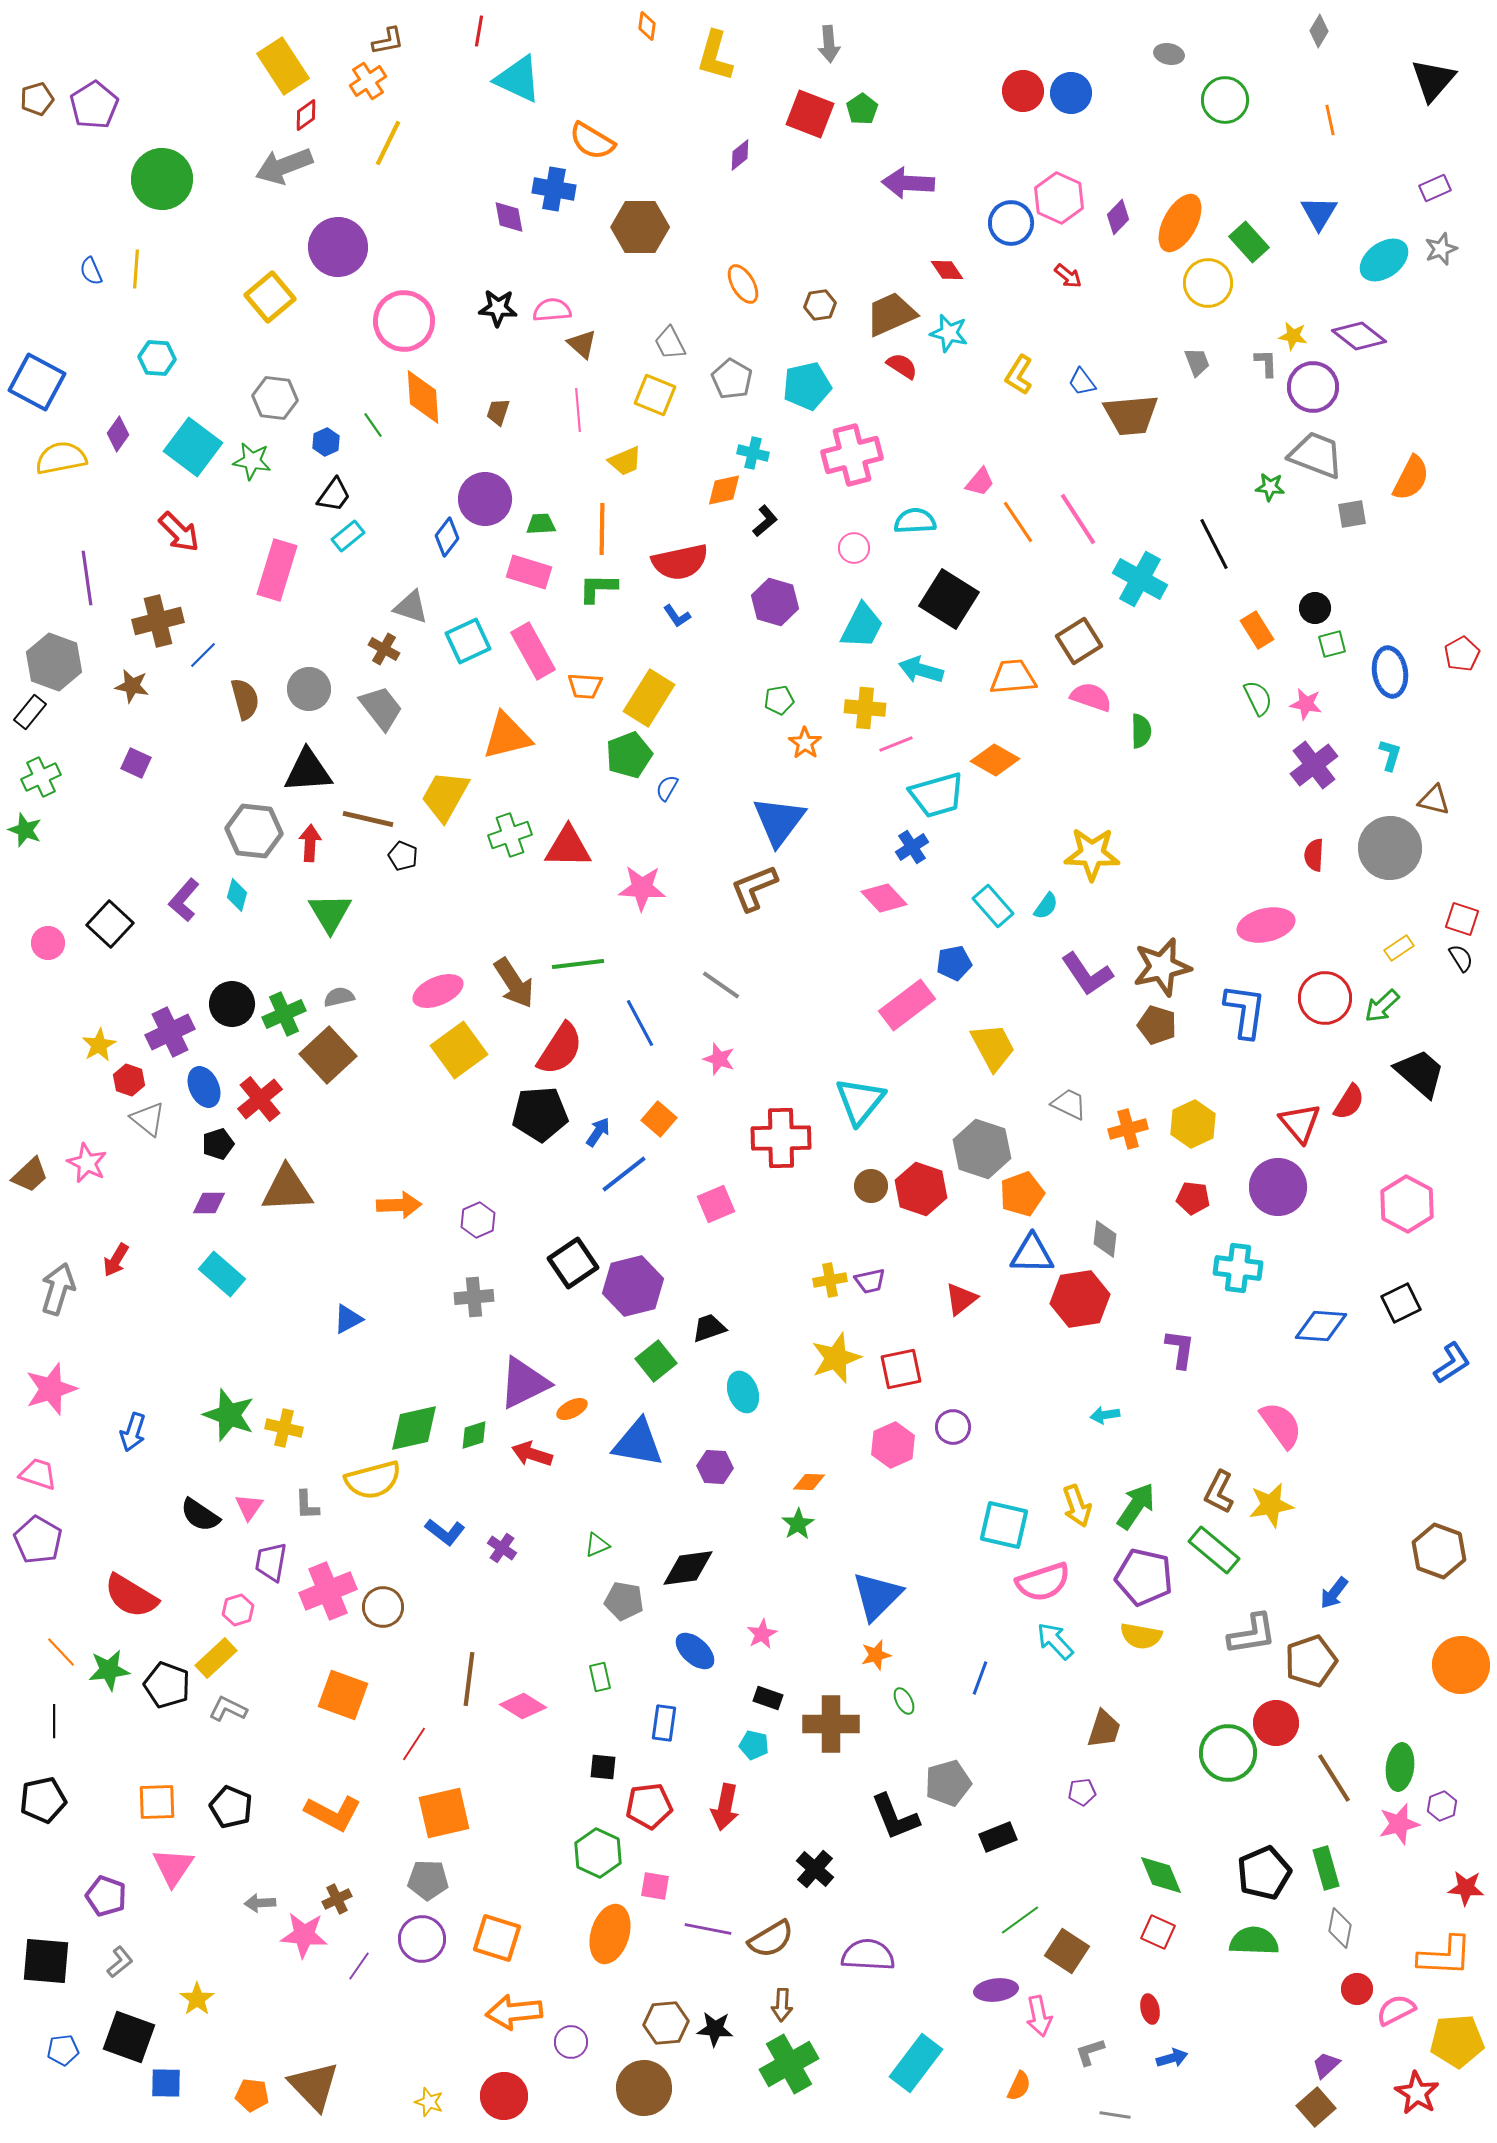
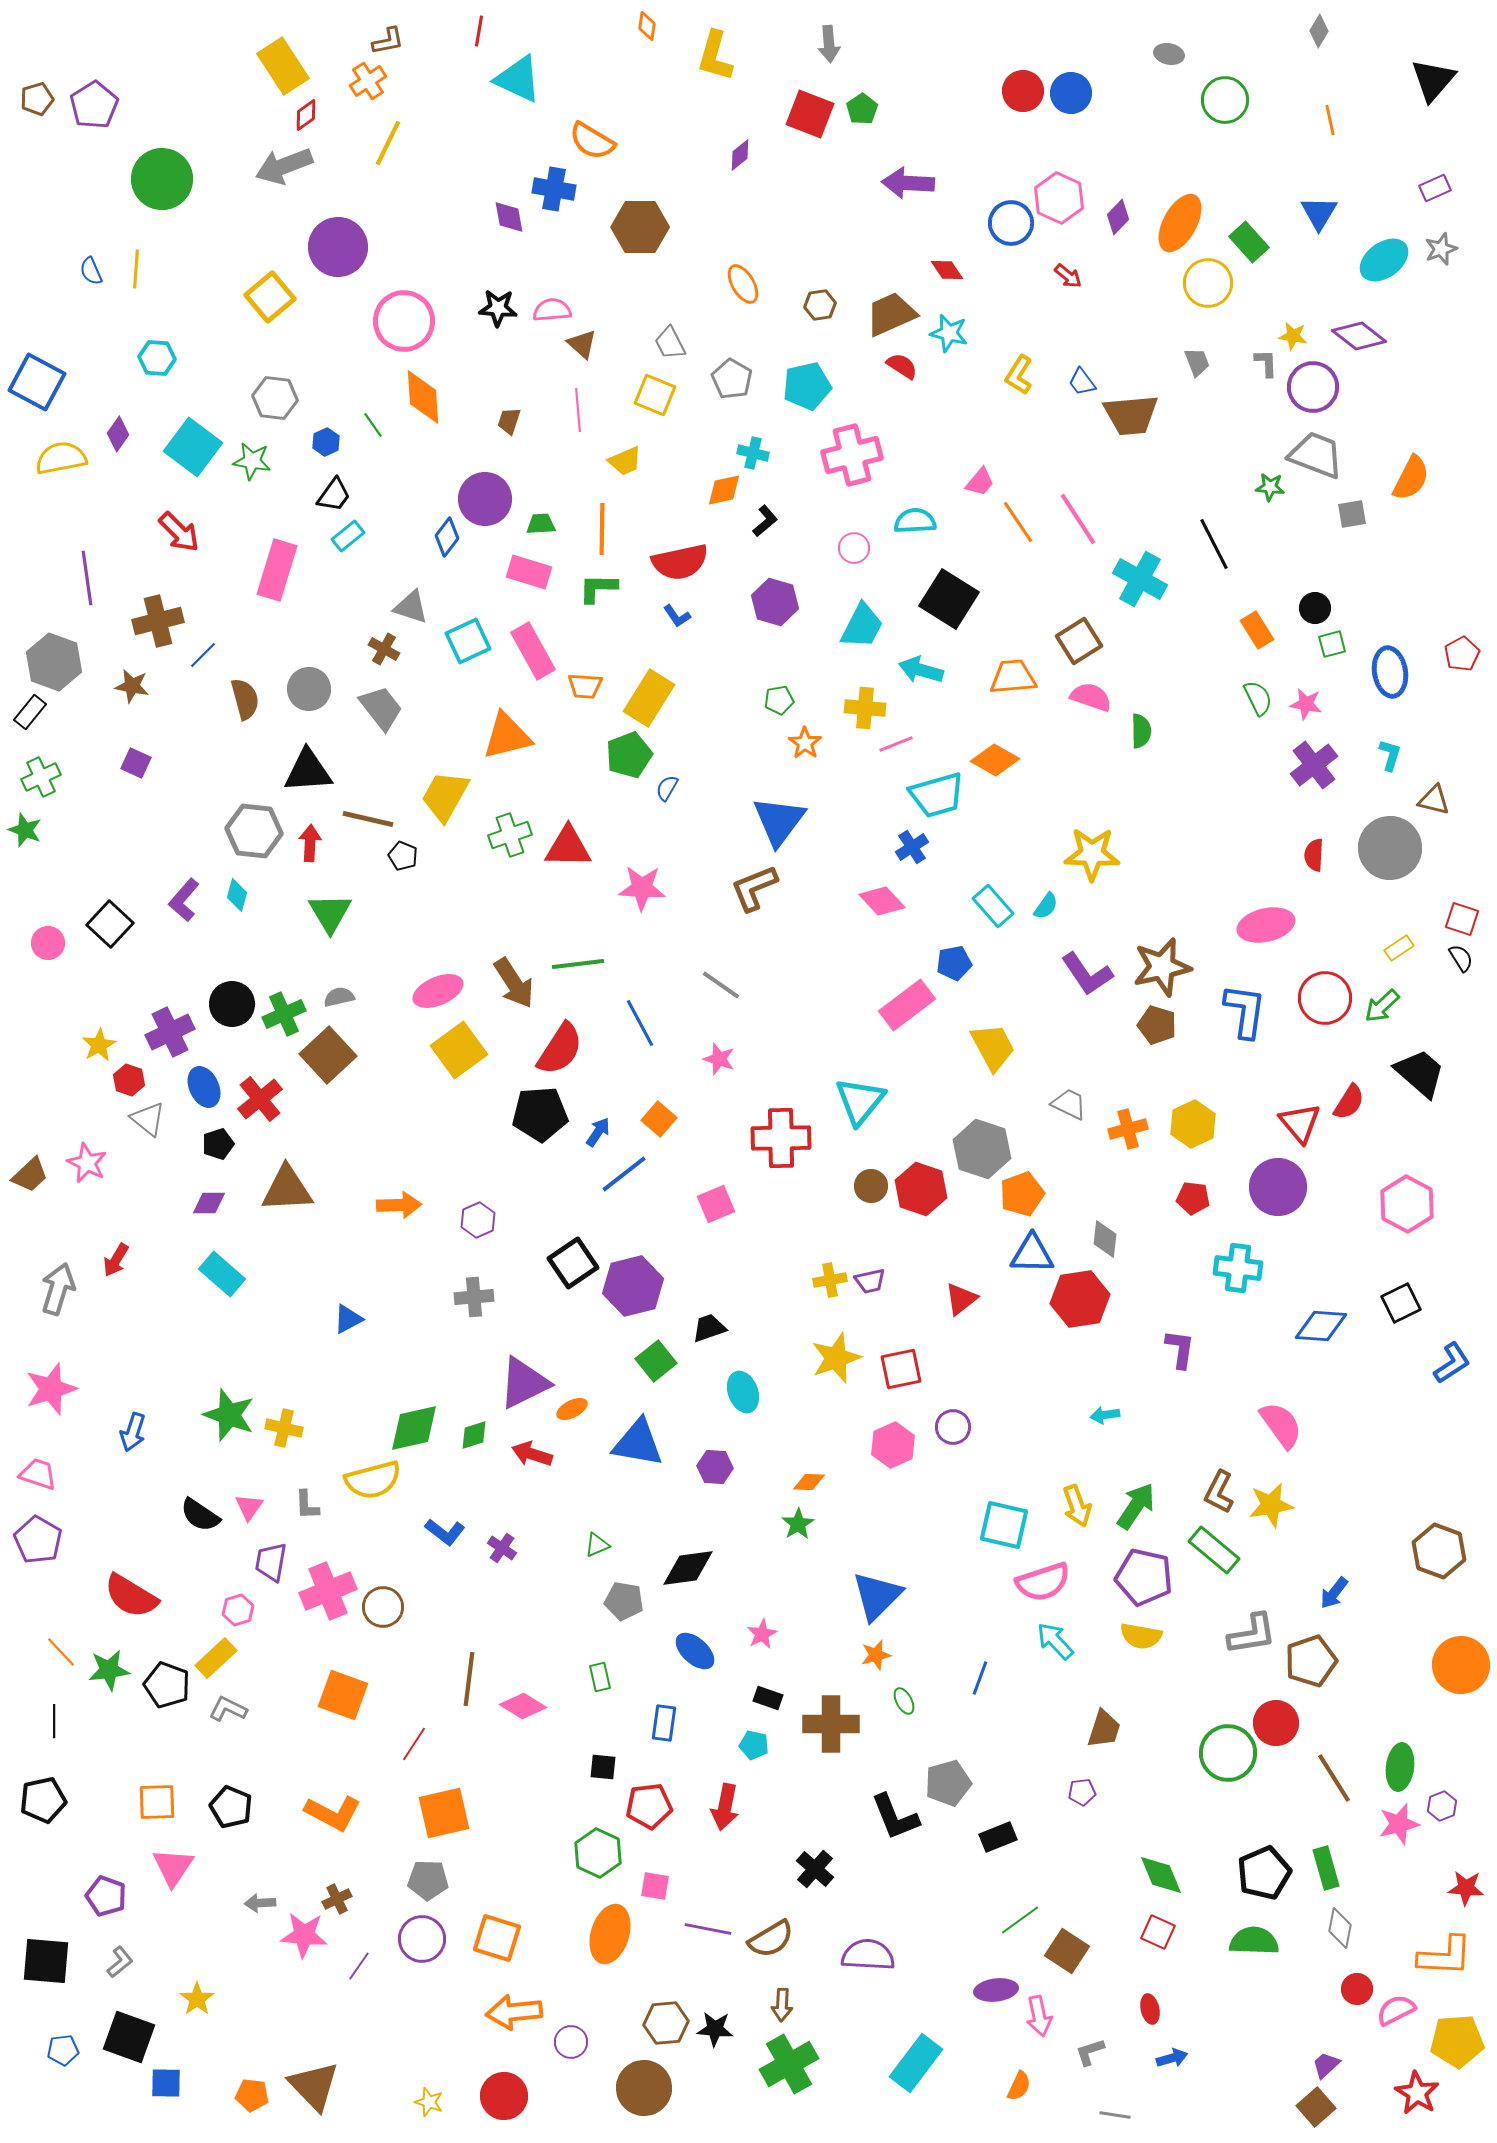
brown trapezoid at (498, 412): moved 11 px right, 9 px down
pink diamond at (884, 898): moved 2 px left, 3 px down
